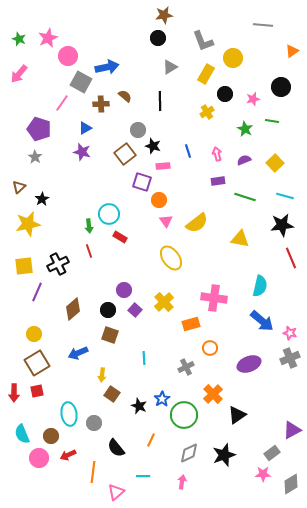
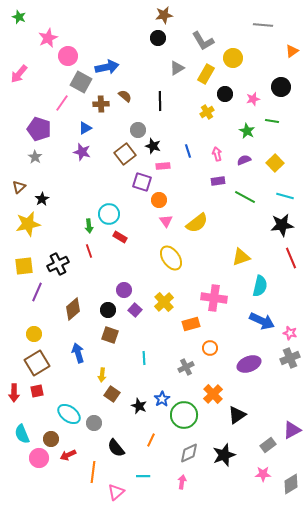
green star at (19, 39): moved 22 px up
gray L-shape at (203, 41): rotated 10 degrees counterclockwise
gray triangle at (170, 67): moved 7 px right, 1 px down
green star at (245, 129): moved 2 px right, 2 px down
green line at (245, 197): rotated 10 degrees clockwise
yellow triangle at (240, 239): moved 1 px right, 18 px down; rotated 30 degrees counterclockwise
blue arrow at (262, 321): rotated 15 degrees counterclockwise
blue arrow at (78, 353): rotated 96 degrees clockwise
cyan ellipse at (69, 414): rotated 45 degrees counterclockwise
brown circle at (51, 436): moved 3 px down
gray rectangle at (272, 453): moved 4 px left, 8 px up
